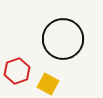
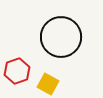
black circle: moved 2 px left, 2 px up
